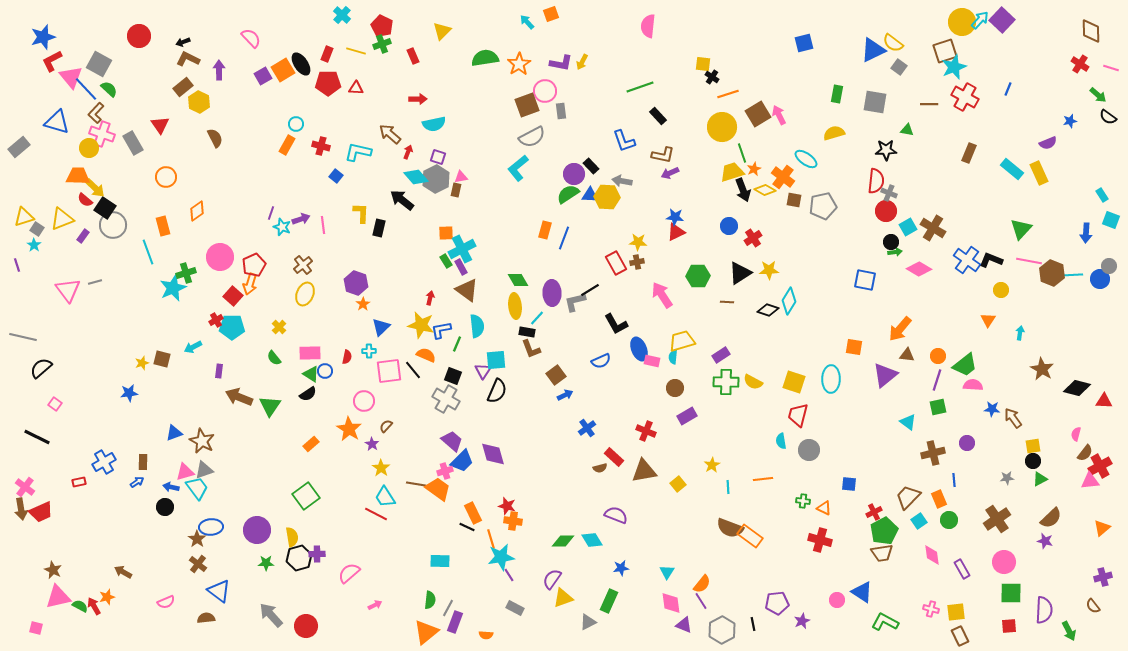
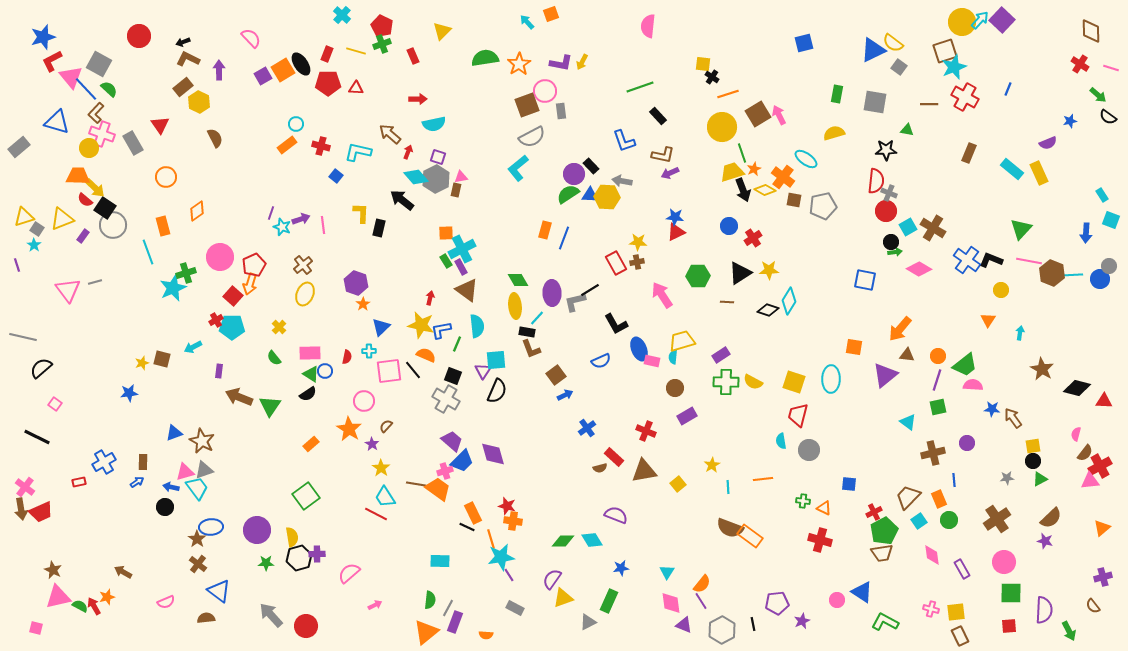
orange rectangle at (287, 145): rotated 24 degrees clockwise
